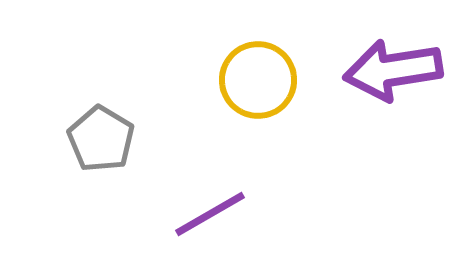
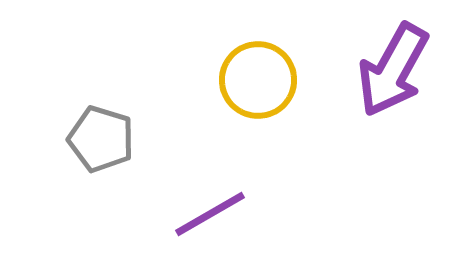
purple arrow: rotated 52 degrees counterclockwise
gray pentagon: rotated 14 degrees counterclockwise
